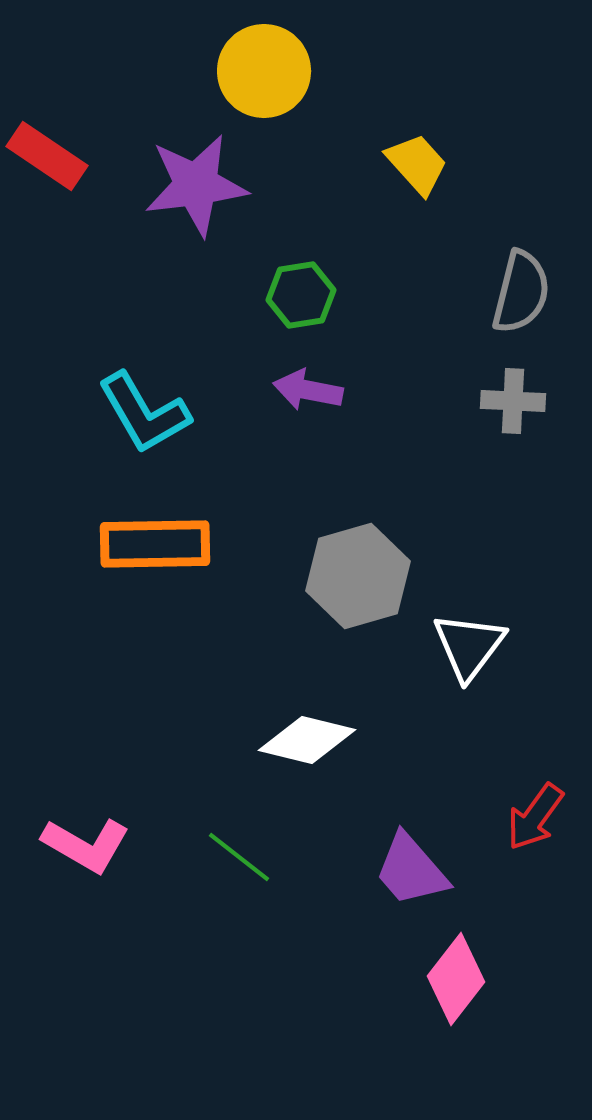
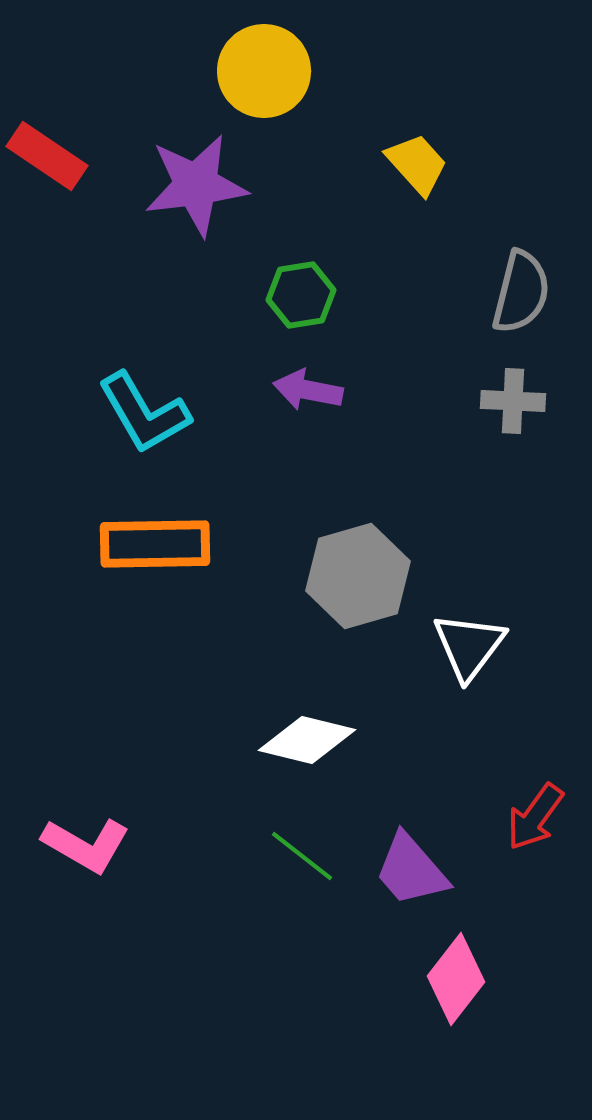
green line: moved 63 px right, 1 px up
